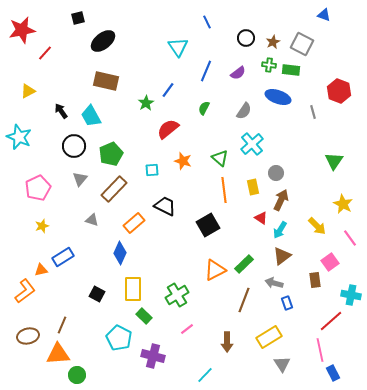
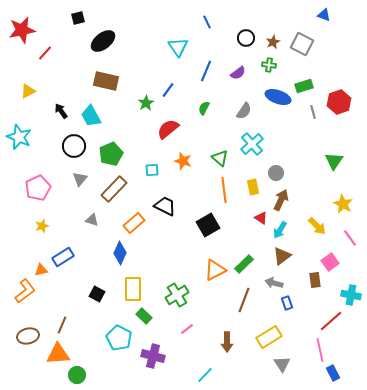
green rectangle at (291, 70): moved 13 px right, 16 px down; rotated 24 degrees counterclockwise
red hexagon at (339, 91): moved 11 px down; rotated 20 degrees clockwise
